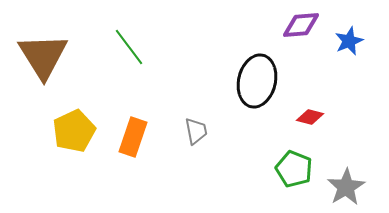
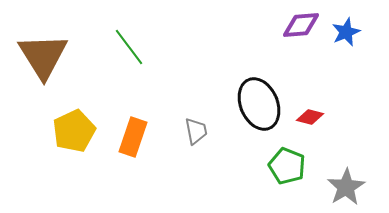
blue star: moved 3 px left, 9 px up
black ellipse: moved 2 px right, 23 px down; rotated 36 degrees counterclockwise
green pentagon: moved 7 px left, 3 px up
